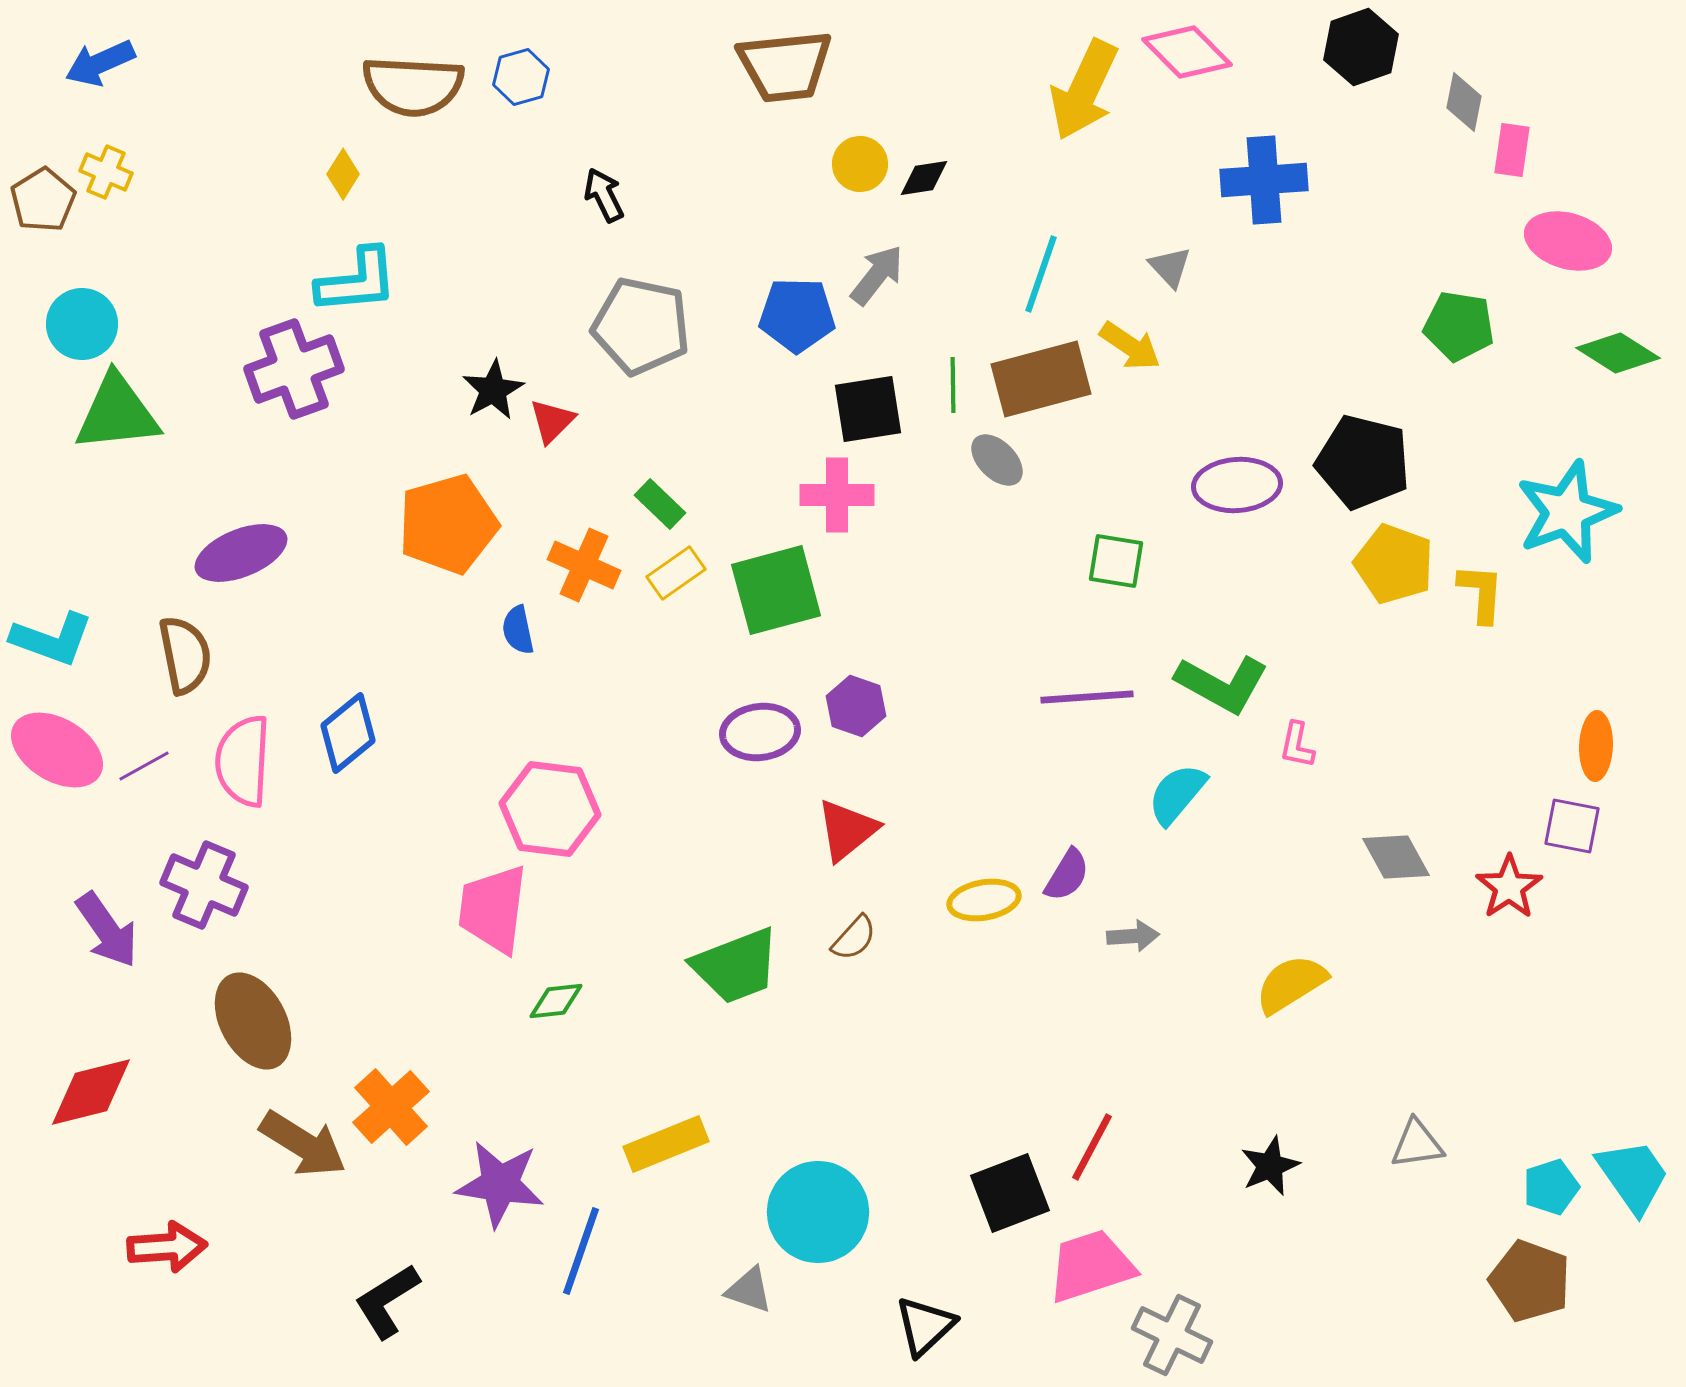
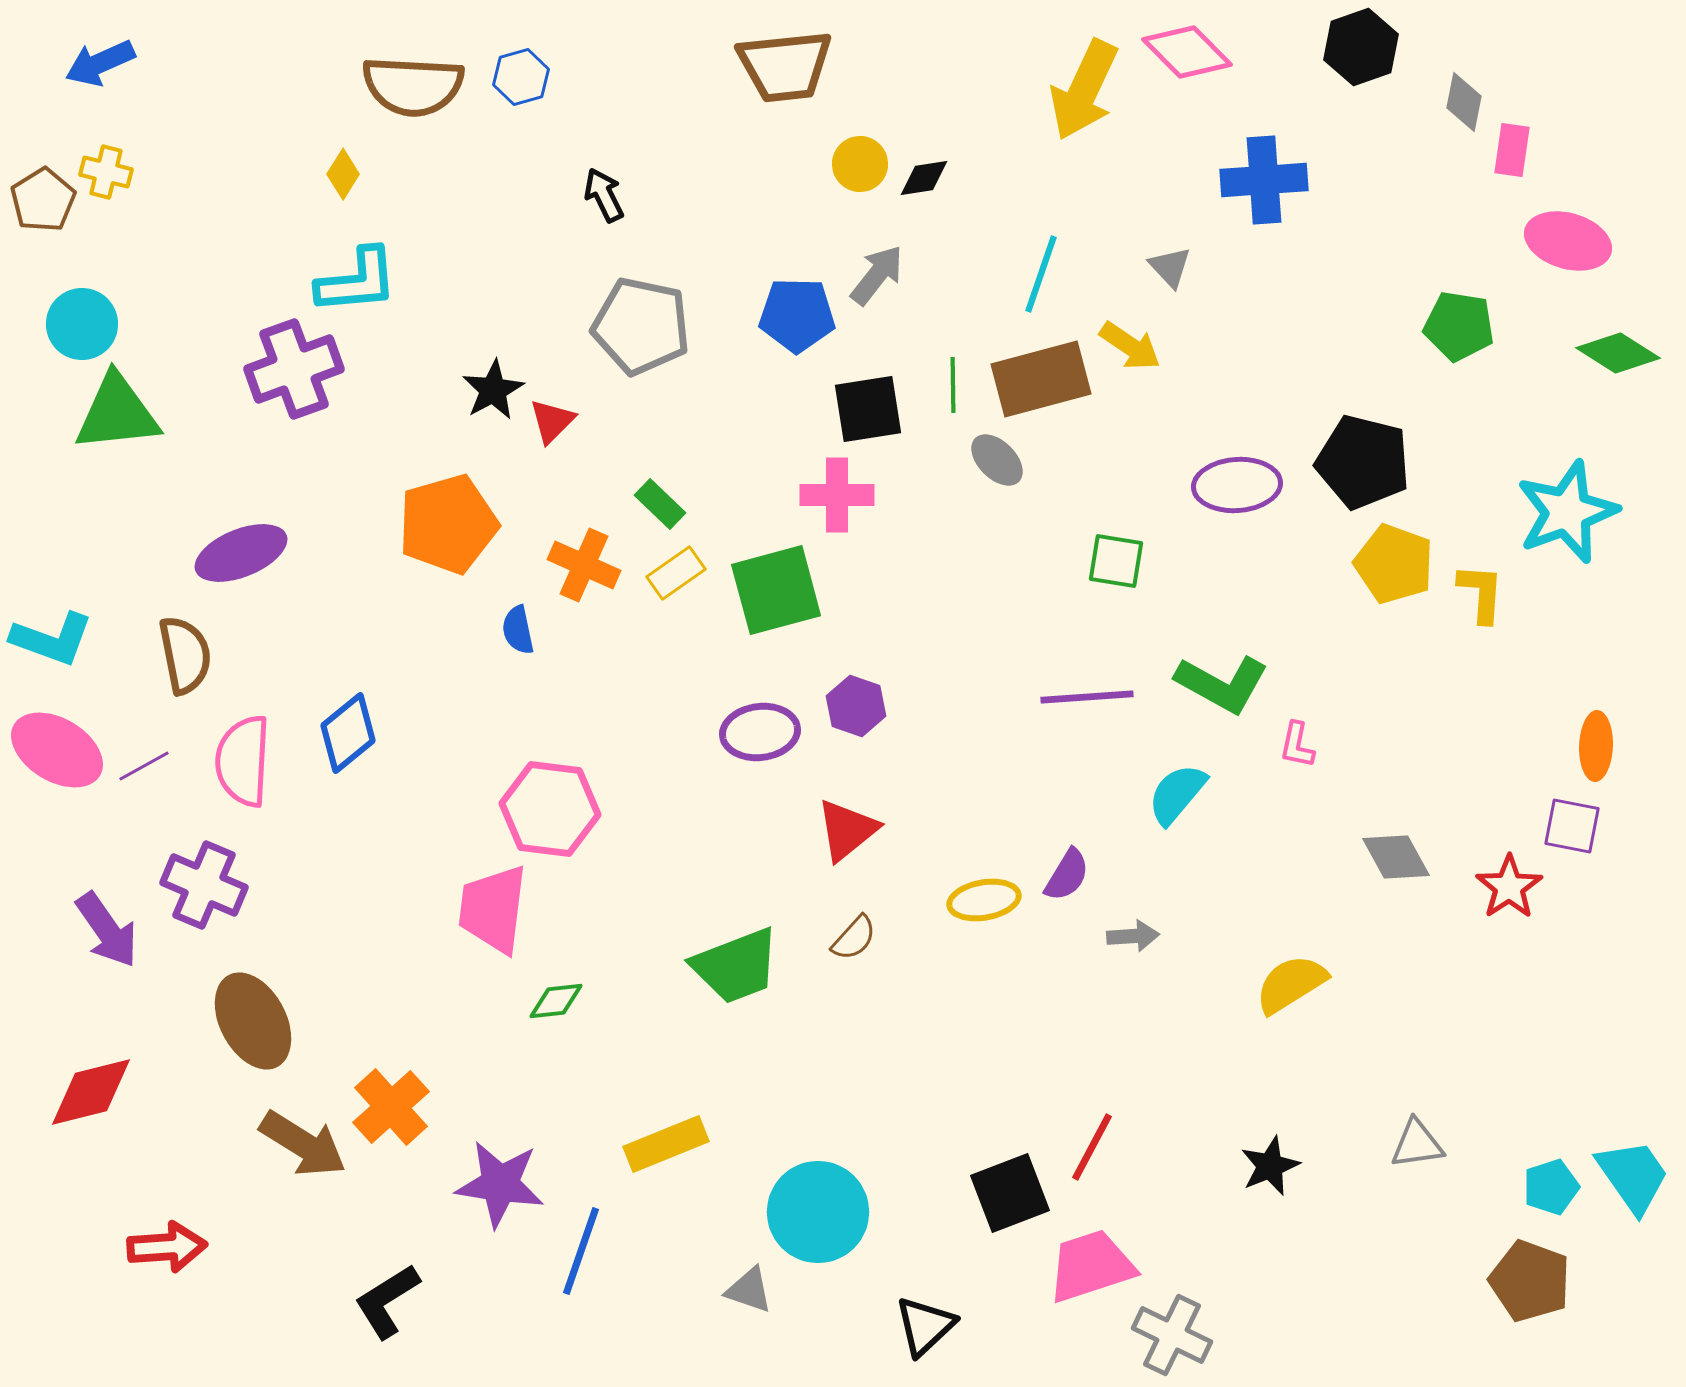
yellow cross at (106, 172): rotated 9 degrees counterclockwise
